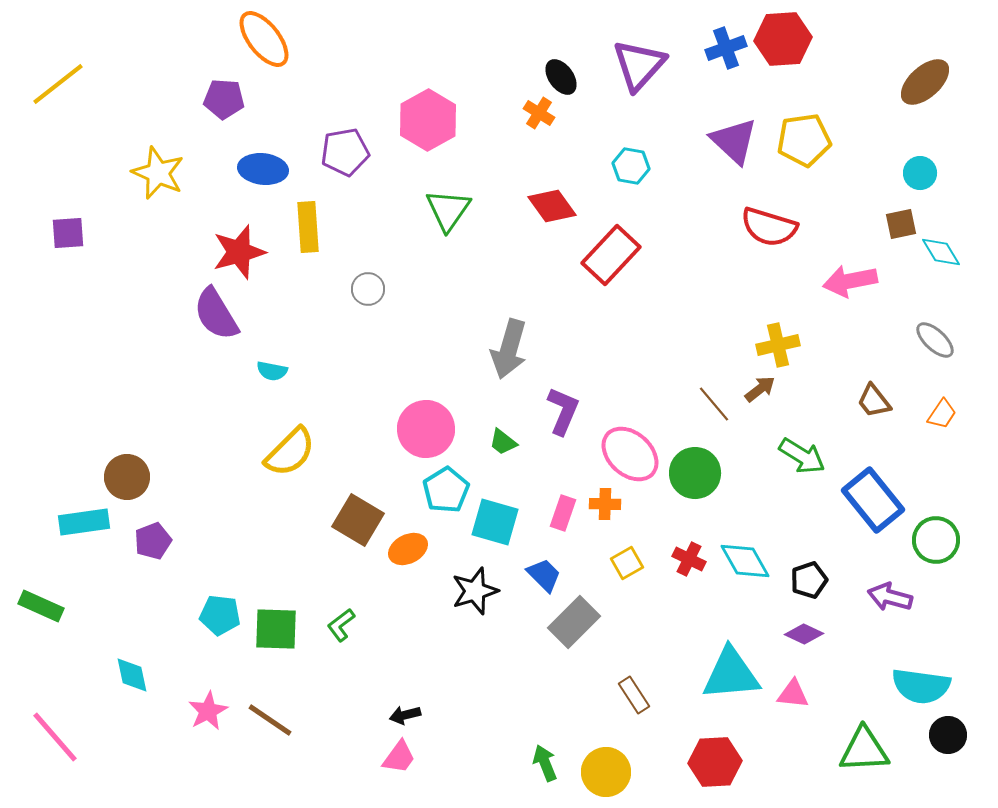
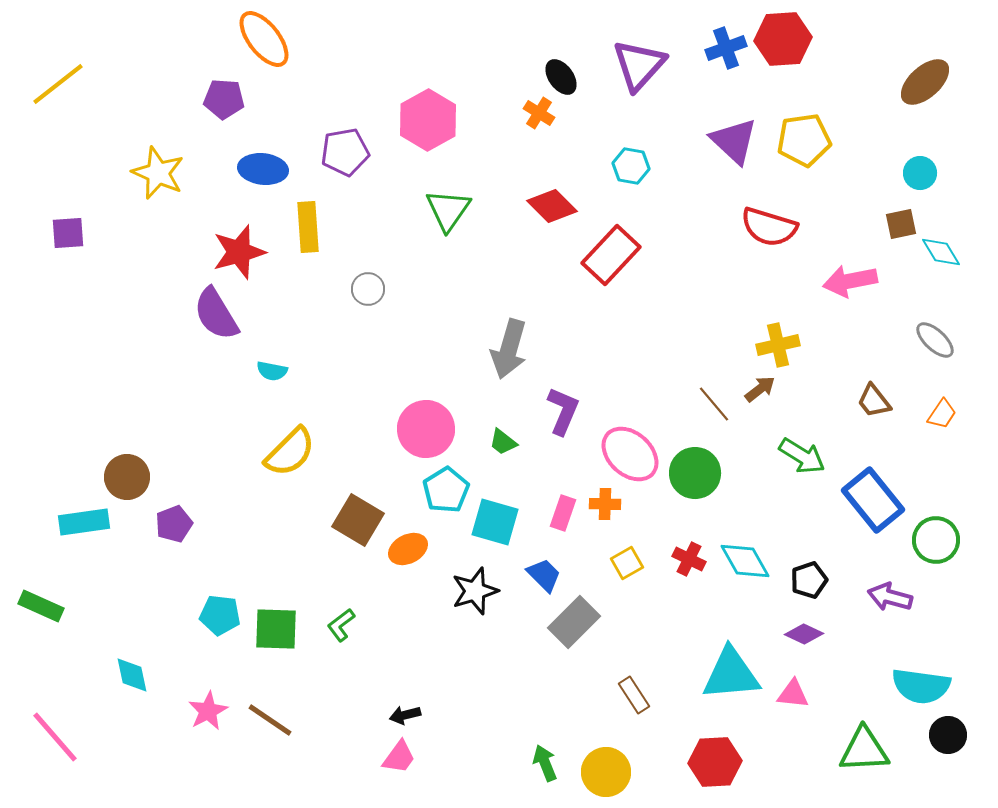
red diamond at (552, 206): rotated 9 degrees counterclockwise
purple pentagon at (153, 541): moved 21 px right, 17 px up
